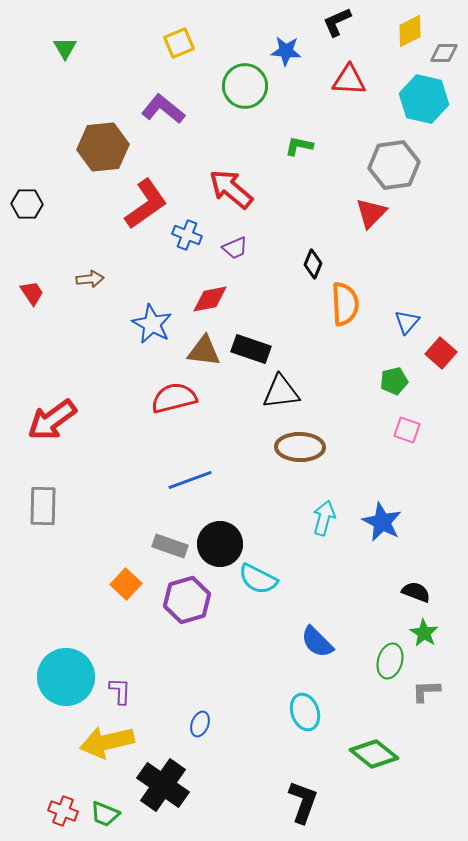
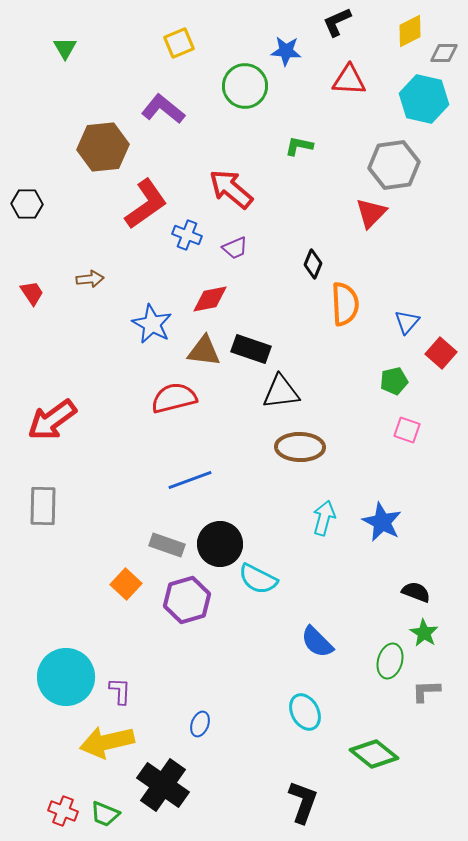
gray rectangle at (170, 546): moved 3 px left, 1 px up
cyan ellipse at (305, 712): rotated 9 degrees counterclockwise
